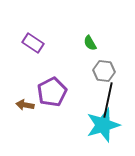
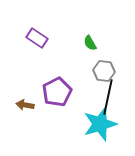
purple rectangle: moved 4 px right, 5 px up
purple pentagon: moved 5 px right
black line: moved 3 px up
cyan star: moved 3 px left, 1 px up
